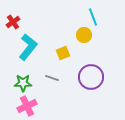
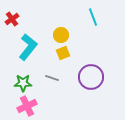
red cross: moved 1 px left, 3 px up
yellow circle: moved 23 px left
